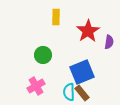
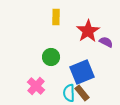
purple semicircle: moved 3 px left; rotated 72 degrees counterclockwise
green circle: moved 8 px right, 2 px down
pink cross: rotated 18 degrees counterclockwise
cyan semicircle: moved 1 px down
